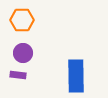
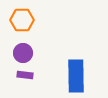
purple rectangle: moved 7 px right
